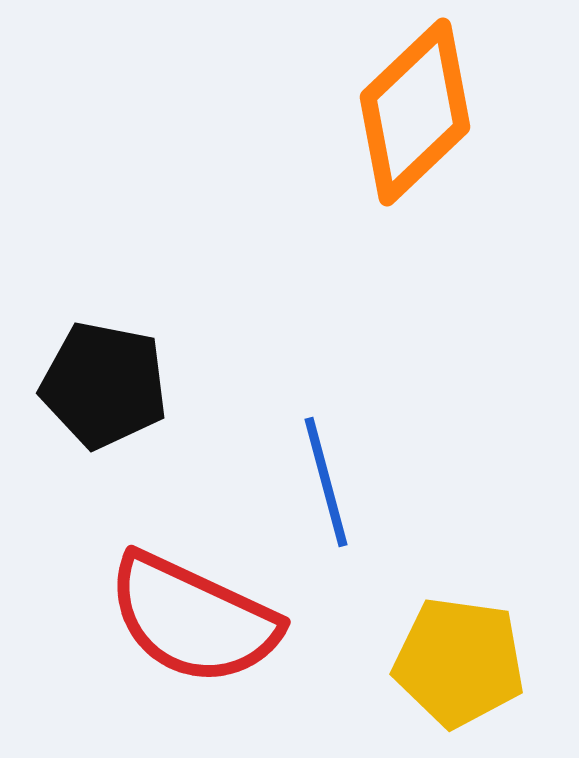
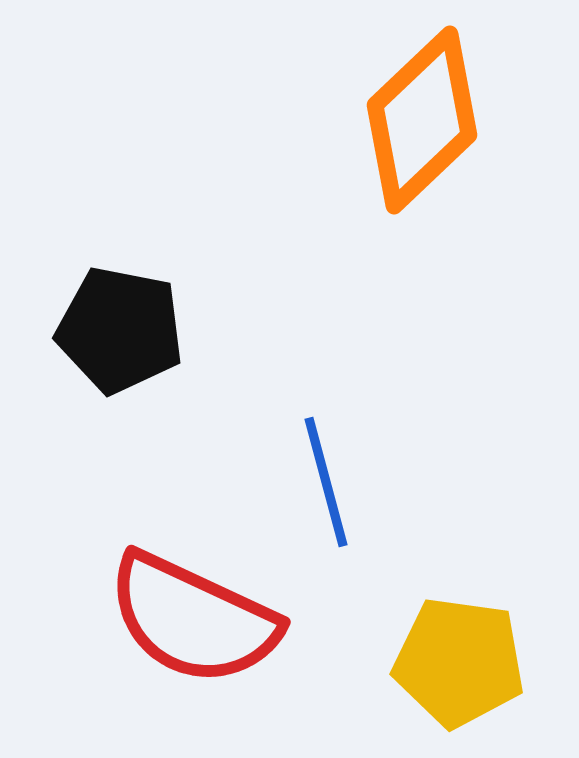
orange diamond: moved 7 px right, 8 px down
black pentagon: moved 16 px right, 55 px up
